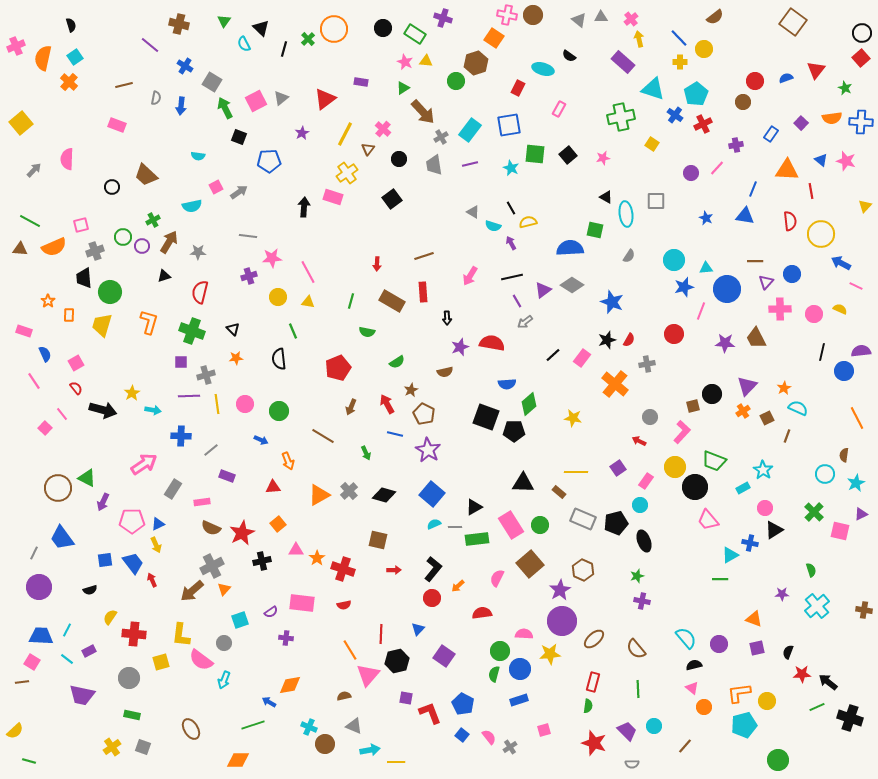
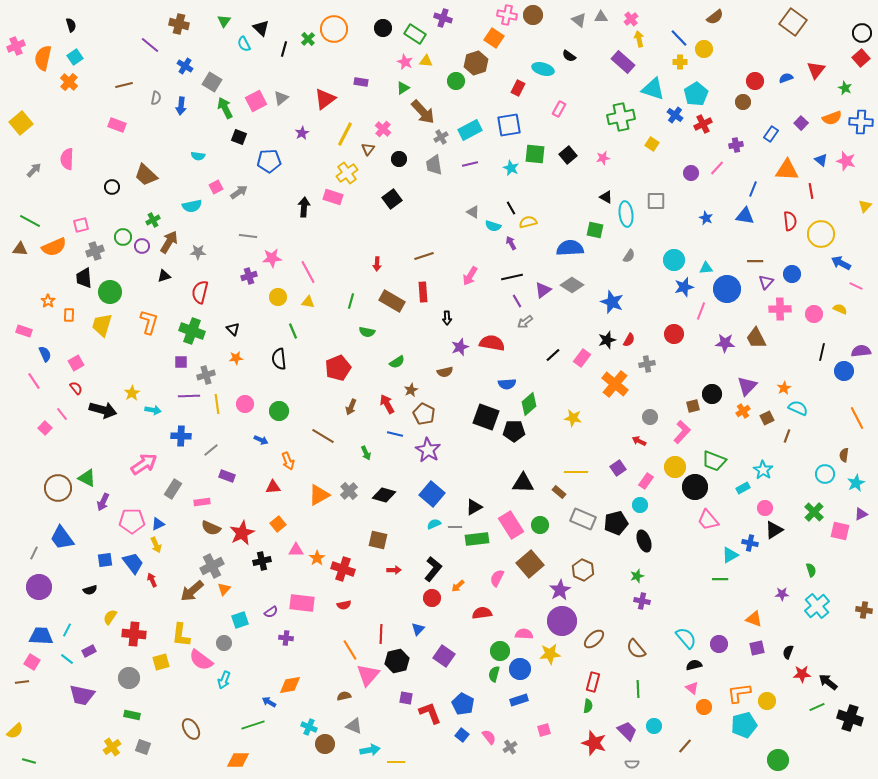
orange semicircle at (832, 118): rotated 12 degrees counterclockwise
cyan rectangle at (470, 130): rotated 25 degrees clockwise
